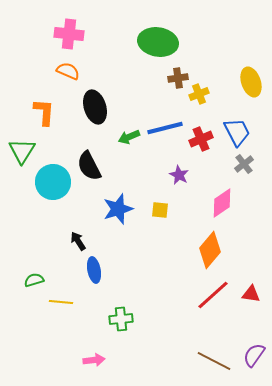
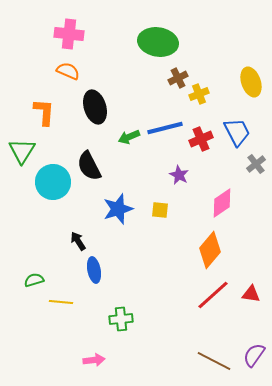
brown cross: rotated 18 degrees counterclockwise
gray cross: moved 12 px right
